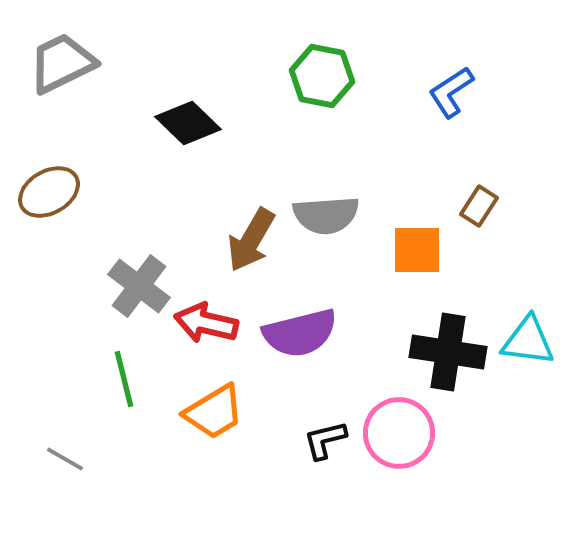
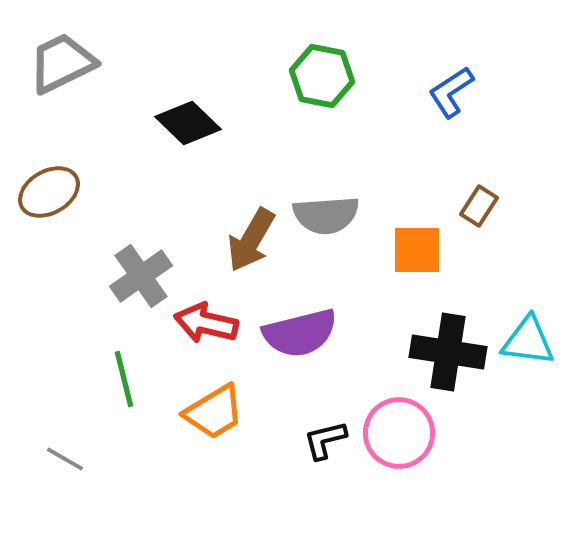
gray cross: moved 2 px right, 10 px up; rotated 18 degrees clockwise
